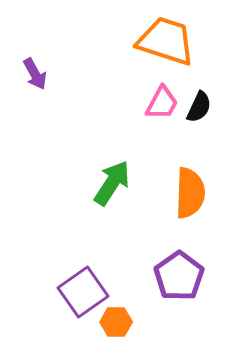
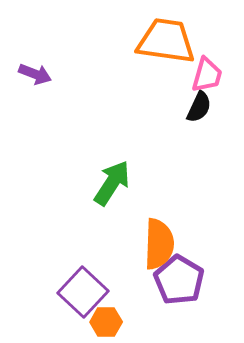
orange trapezoid: rotated 10 degrees counterclockwise
purple arrow: rotated 40 degrees counterclockwise
pink trapezoid: moved 45 px right, 28 px up; rotated 12 degrees counterclockwise
orange semicircle: moved 31 px left, 51 px down
purple pentagon: moved 4 px down; rotated 6 degrees counterclockwise
purple square: rotated 12 degrees counterclockwise
orange hexagon: moved 10 px left
